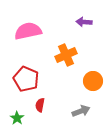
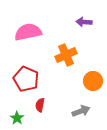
pink semicircle: moved 1 px down
